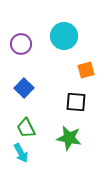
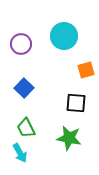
black square: moved 1 px down
cyan arrow: moved 1 px left
